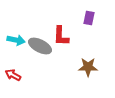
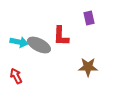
purple rectangle: rotated 24 degrees counterclockwise
cyan arrow: moved 3 px right, 2 px down
gray ellipse: moved 1 px left, 1 px up
red arrow: moved 3 px right, 1 px down; rotated 35 degrees clockwise
